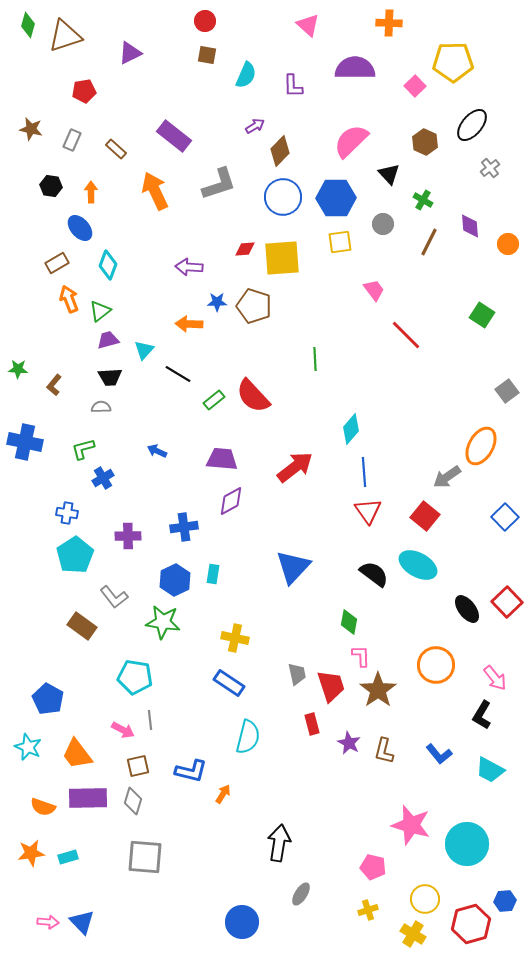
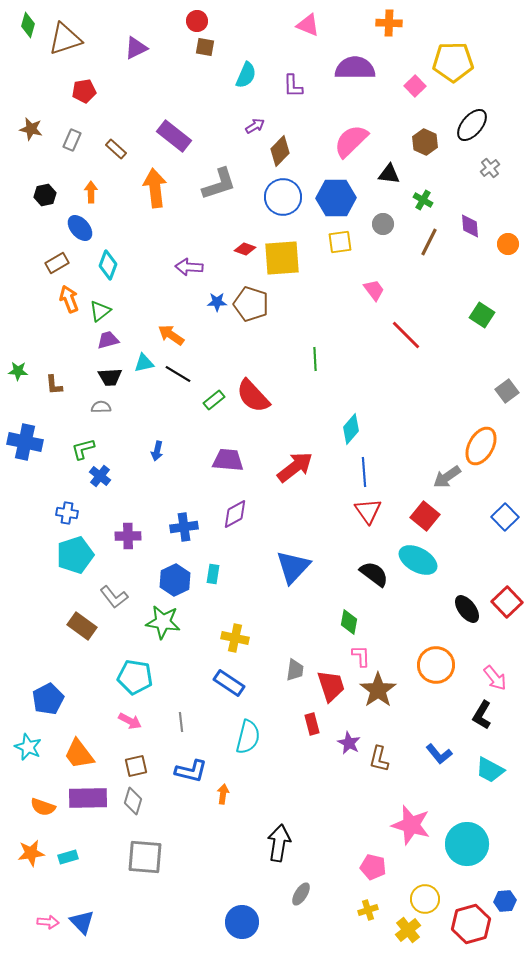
red circle at (205, 21): moved 8 px left
pink triangle at (308, 25): rotated 20 degrees counterclockwise
brown triangle at (65, 36): moved 3 px down
purple triangle at (130, 53): moved 6 px right, 5 px up
brown square at (207, 55): moved 2 px left, 8 px up
black triangle at (389, 174): rotated 40 degrees counterclockwise
black hexagon at (51, 186): moved 6 px left, 9 px down; rotated 20 degrees counterclockwise
orange arrow at (155, 191): moved 3 px up; rotated 18 degrees clockwise
red diamond at (245, 249): rotated 25 degrees clockwise
brown pentagon at (254, 306): moved 3 px left, 2 px up
orange arrow at (189, 324): moved 18 px left, 11 px down; rotated 32 degrees clockwise
cyan triangle at (144, 350): moved 13 px down; rotated 35 degrees clockwise
green star at (18, 369): moved 2 px down
brown L-shape at (54, 385): rotated 45 degrees counterclockwise
blue arrow at (157, 451): rotated 102 degrees counterclockwise
purple trapezoid at (222, 459): moved 6 px right, 1 px down
blue cross at (103, 478): moved 3 px left, 2 px up; rotated 20 degrees counterclockwise
purple diamond at (231, 501): moved 4 px right, 13 px down
cyan pentagon at (75, 555): rotated 15 degrees clockwise
cyan ellipse at (418, 565): moved 5 px up
gray trapezoid at (297, 674): moved 2 px left, 4 px up; rotated 20 degrees clockwise
blue pentagon at (48, 699): rotated 16 degrees clockwise
gray line at (150, 720): moved 31 px right, 2 px down
pink arrow at (123, 730): moved 7 px right, 9 px up
brown L-shape at (384, 751): moved 5 px left, 8 px down
orange trapezoid at (77, 754): moved 2 px right
brown square at (138, 766): moved 2 px left
orange arrow at (223, 794): rotated 24 degrees counterclockwise
yellow cross at (413, 934): moved 5 px left, 4 px up; rotated 20 degrees clockwise
